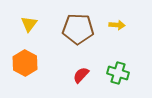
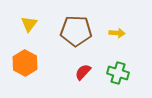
yellow arrow: moved 8 px down
brown pentagon: moved 2 px left, 2 px down
red semicircle: moved 2 px right, 3 px up
